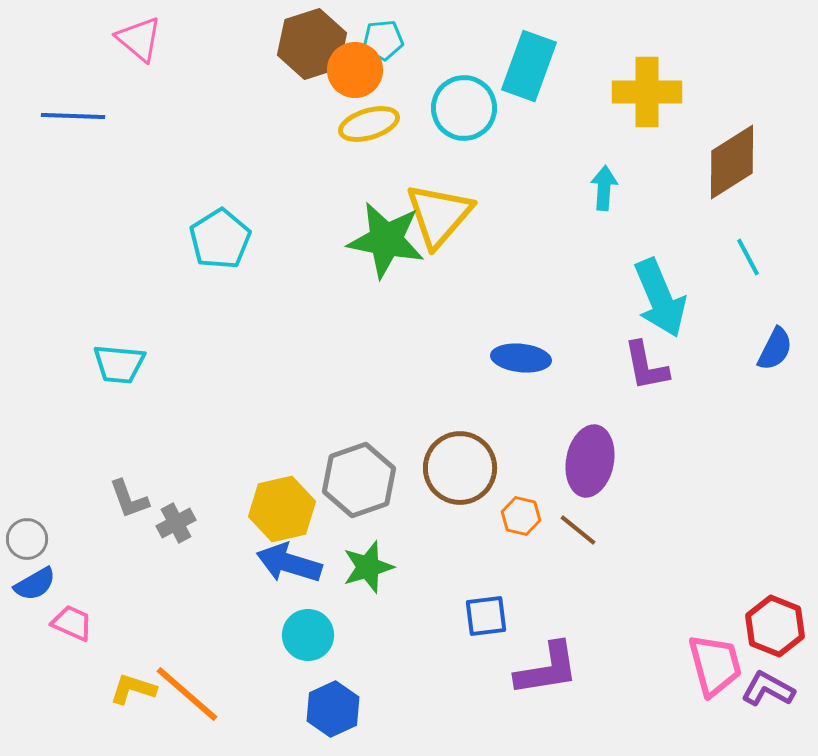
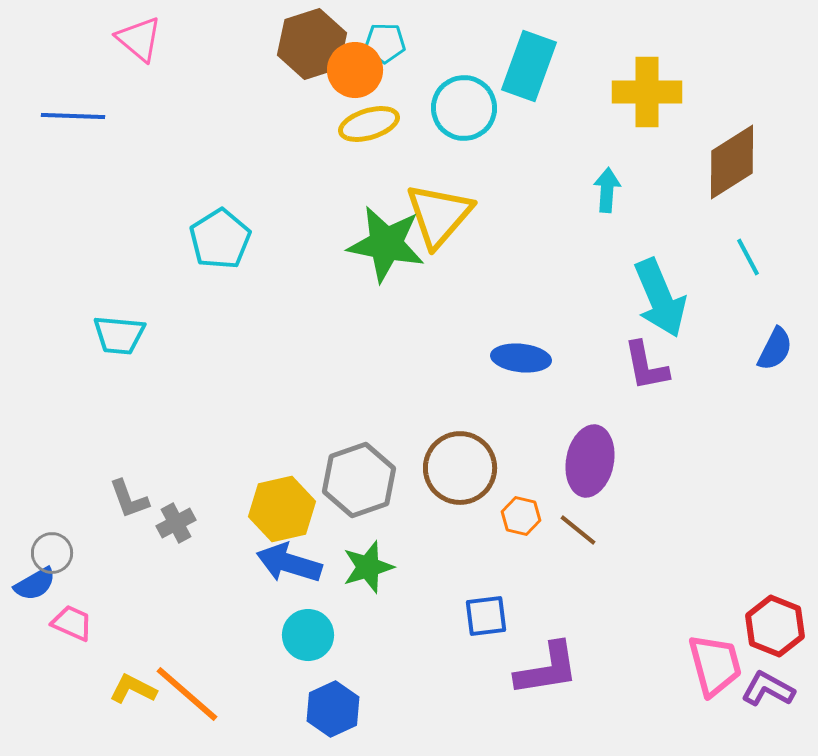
cyan pentagon at (383, 40): moved 2 px right, 3 px down; rotated 6 degrees clockwise
cyan arrow at (604, 188): moved 3 px right, 2 px down
green star at (386, 240): moved 4 px down
cyan trapezoid at (119, 364): moved 29 px up
gray circle at (27, 539): moved 25 px right, 14 px down
yellow L-shape at (133, 689): rotated 9 degrees clockwise
